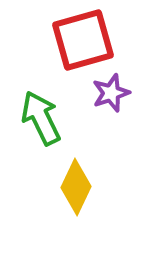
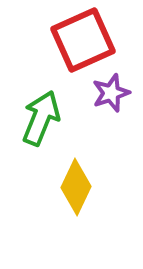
red square: rotated 8 degrees counterclockwise
green arrow: rotated 48 degrees clockwise
